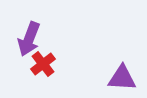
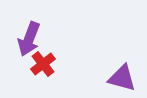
purple triangle: rotated 12 degrees clockwise
